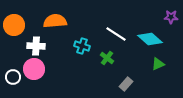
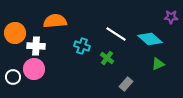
orange circle: moved 1 px right, 8 px down
